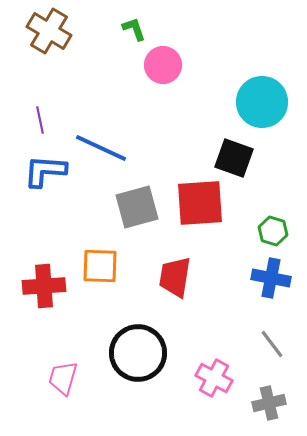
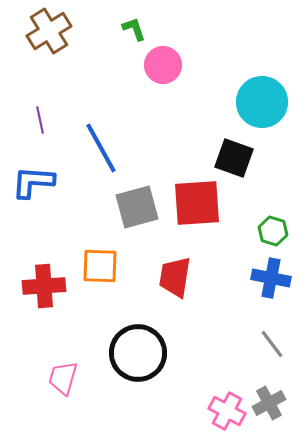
brown cross: rotated 27 degrees clockwise
blue line: rotated 36 degrees clockwise
blue L-shape: moved 12 px left, 11 px down
red square: moved 3 px left
pink cross: moved 13 px right, 33 px down
gray cross: rotated 16 degrees counterclockwise
